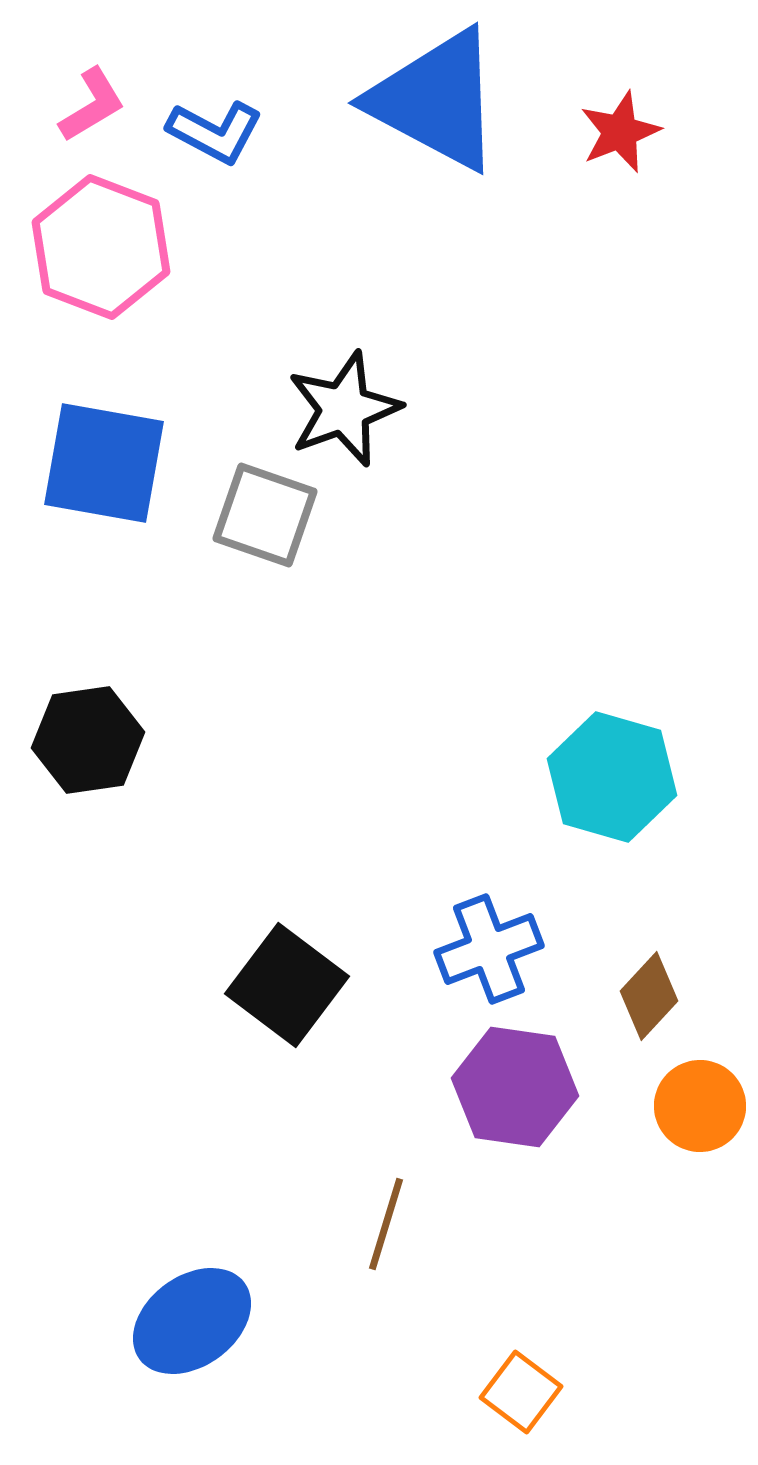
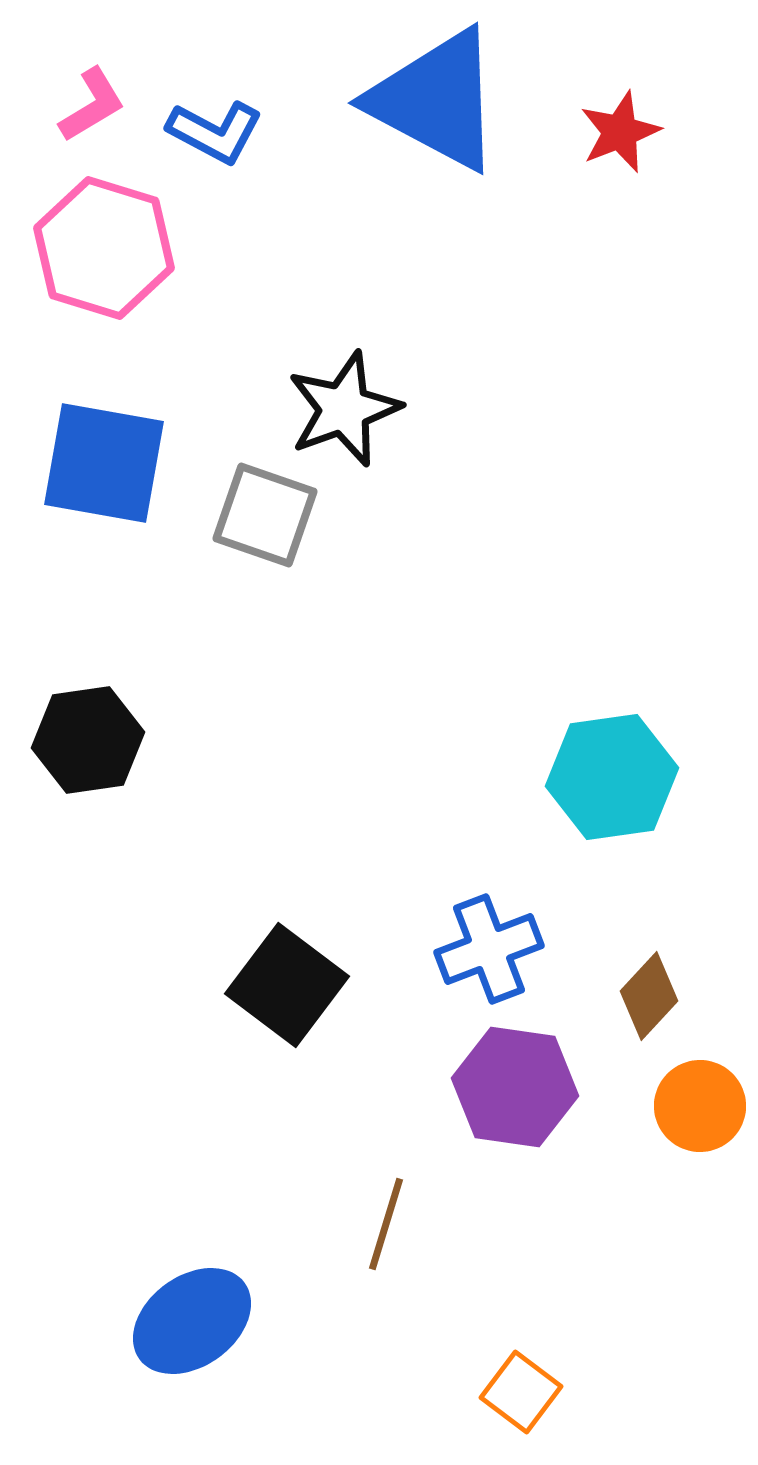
pink hexagon: moved 3 px right, 1 px down; rotated 4 degrees counterclockwise
cyan hexagon: rotated 24 degrees counterclockwise
